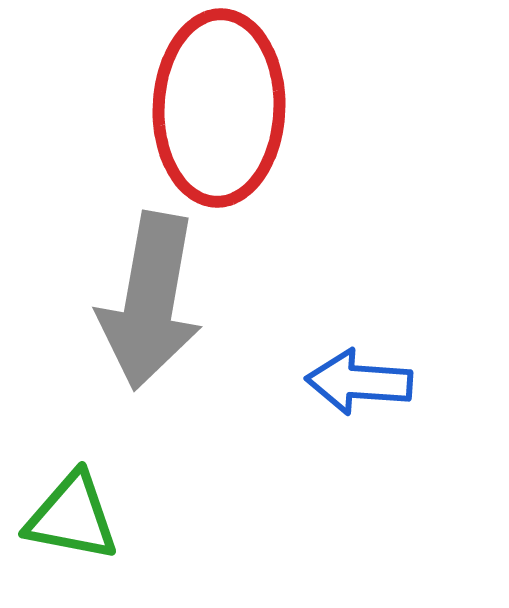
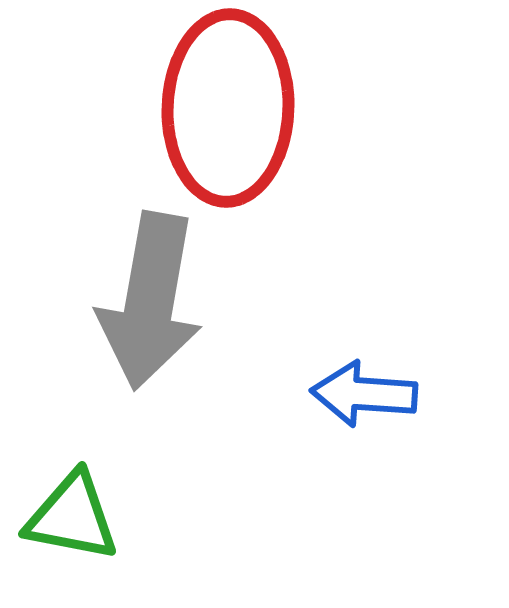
red ellipse: moved 9 px right
blue arrow: moved 5 px right, 12 px down
